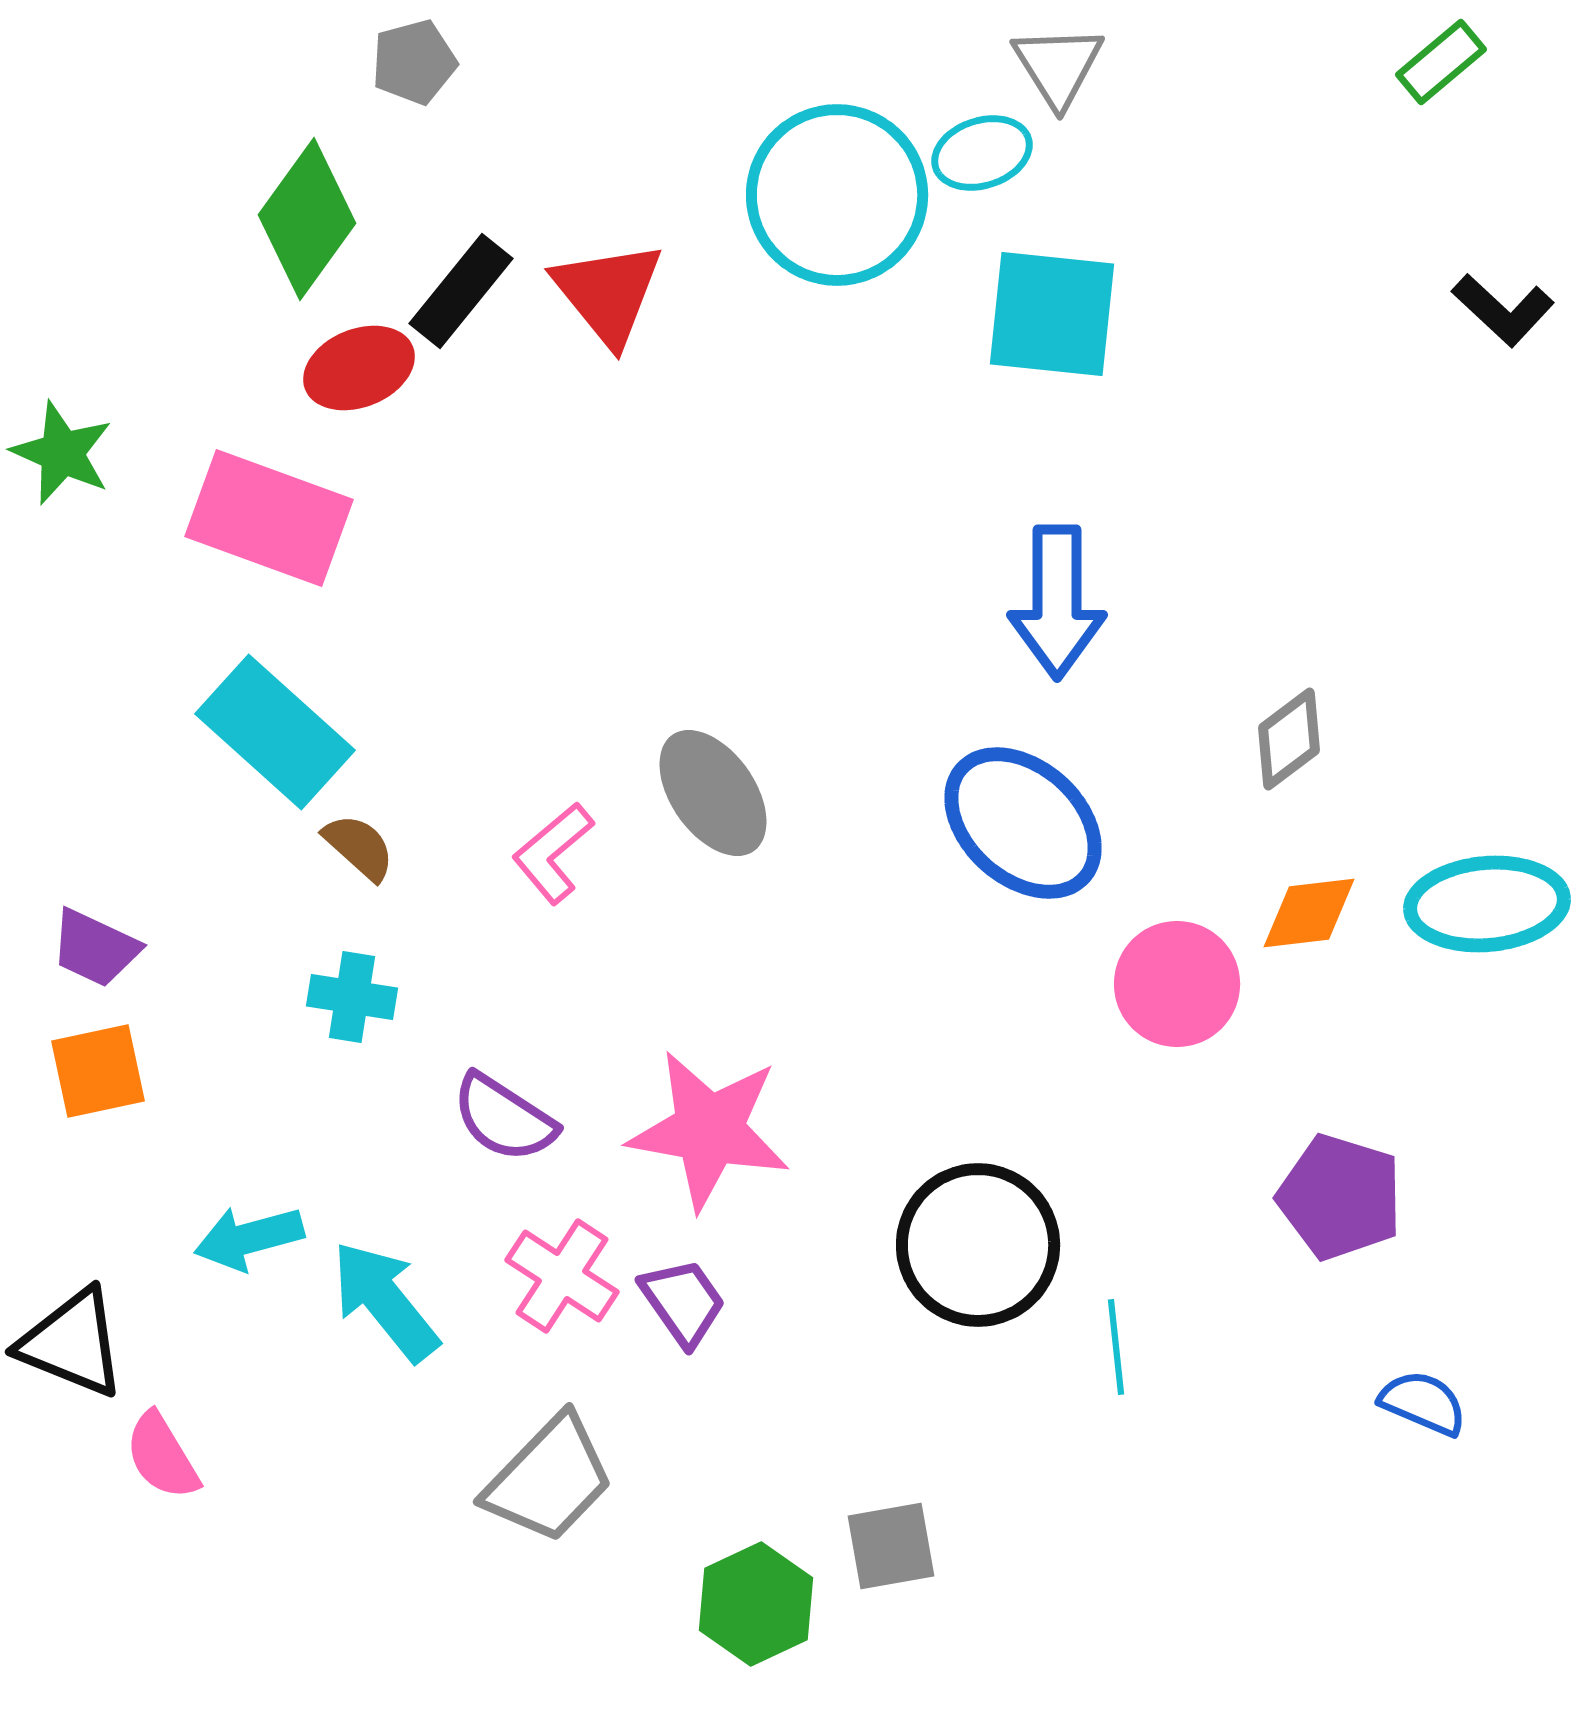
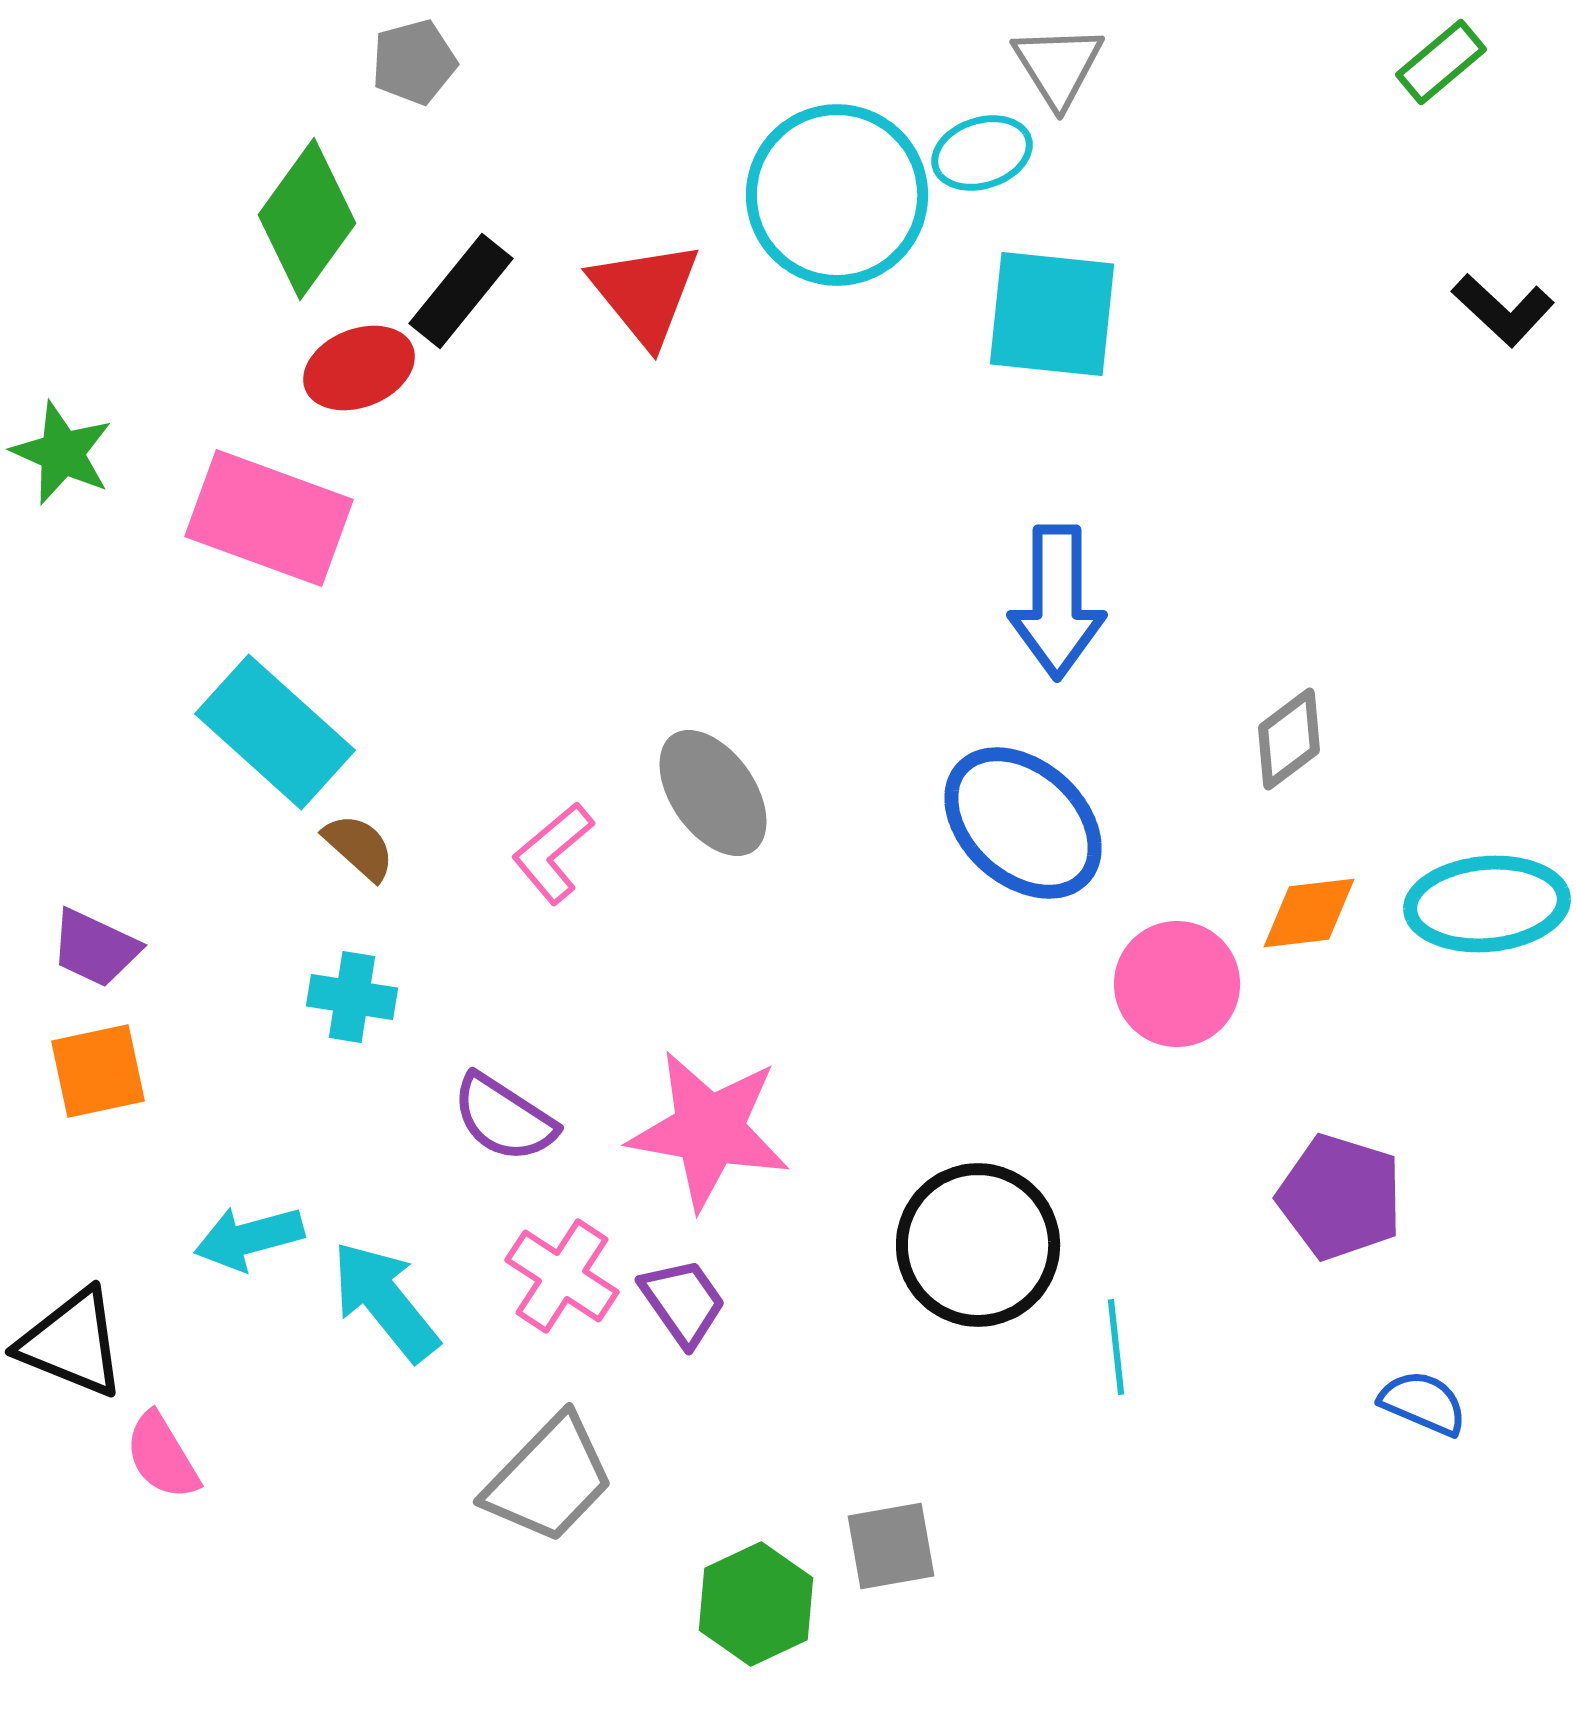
red triangle at (608, 293): moved 37 px right
